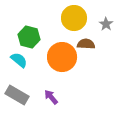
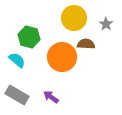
cyan semicircle: moved 2 px left
purple arrow: rotated 14 degrees counterclockwise
